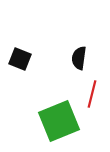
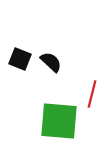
black semicircle: moved 28 px left, 4 px down; rotated 125 degrees clockwise
green square: rotated 27 degrees clockwise
